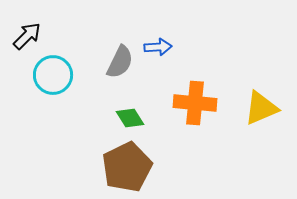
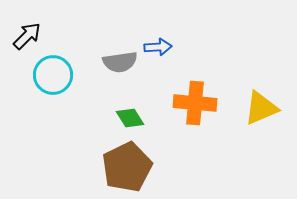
gray semicircle: rotated 56 degrees clockwise
